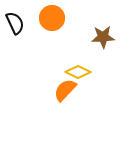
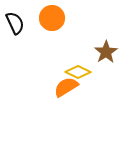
brown star: moved 3 px right, 15 px down; rotated 30 degrees counterclockwise
orange semicircle: moved 1 px right, 3 px up; rotated 15 degrees clockwise
